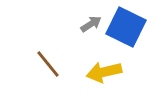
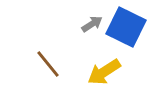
gray arrow: moved 1 px right
yellow arrow: rotated 20 degrees counterclockwise
